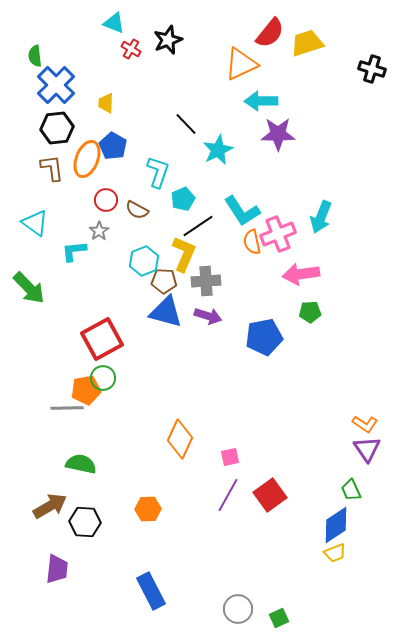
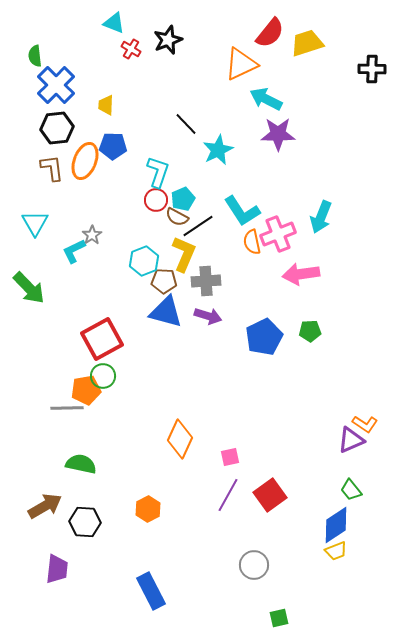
black cross at (372, 69): rotated 16 degrees counterclockwise
cyan arrow at (261, 101): moved 5 px right, 2 px up; rotated 28 degrees clockwise
yellow trapezoid at (106, 103): moved 2 px down
blue pentagon at (113, 146): rotated 28 degrees counterclockwise
orange ellipse at (87, 159): moved 2 px left, 2 px down
red circle at (106, 200): moved 50 px right
brown semicircle at (137, 210): moved 40 px right, 7 px down
cyan triangle at (35, 223): rotated 24 degrees clockwise
gray star at (99, 231): moved 7 px left, 4 px down
cyan L-shape at (74, 251): rotated 20 degrees counterclockwise
green pentagon at (310, 312): moved 19 px down
blue pentagon at (264, 337): rotated 15 degrees counterclockwise
green circle at (103, 378): moved 2 px up
purple triangle at (367, 449): moved 16 px left, 9 px up; rotated 40 degrees clockwise
green trapezoid at (351, 490): rotated 15 degrees counterclockwise
brown arrow at (50, 506): moved 5 px left
orange hexagon at (148, 509): rotated 25 degrees counterclockwise
yellow trapezoid at (335, 553): moved 1 px right, 2 px up
gray circle at (238, 609): moved 16 px right, 44 px up
green square at (279, 618): rotated 12 degrees clockwise
